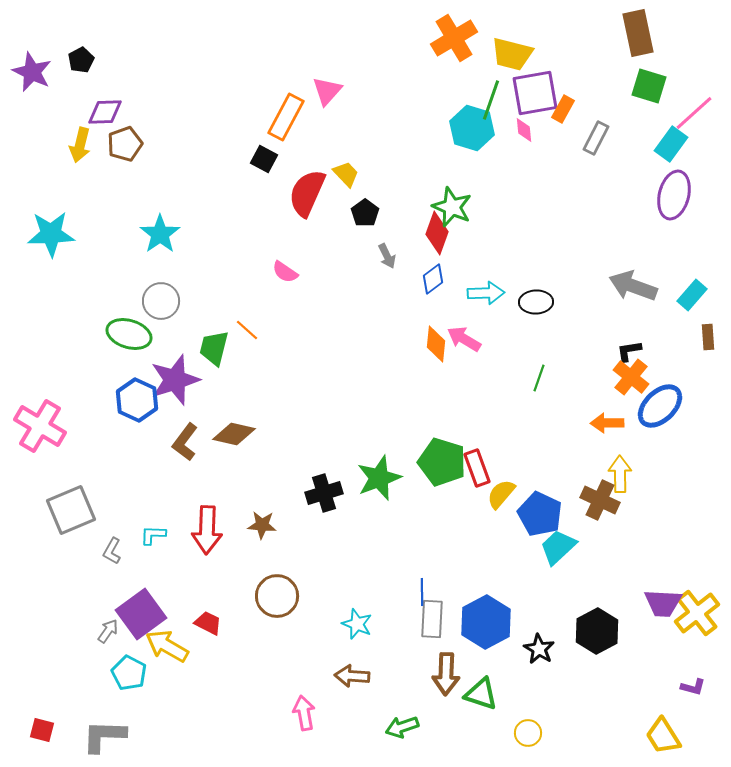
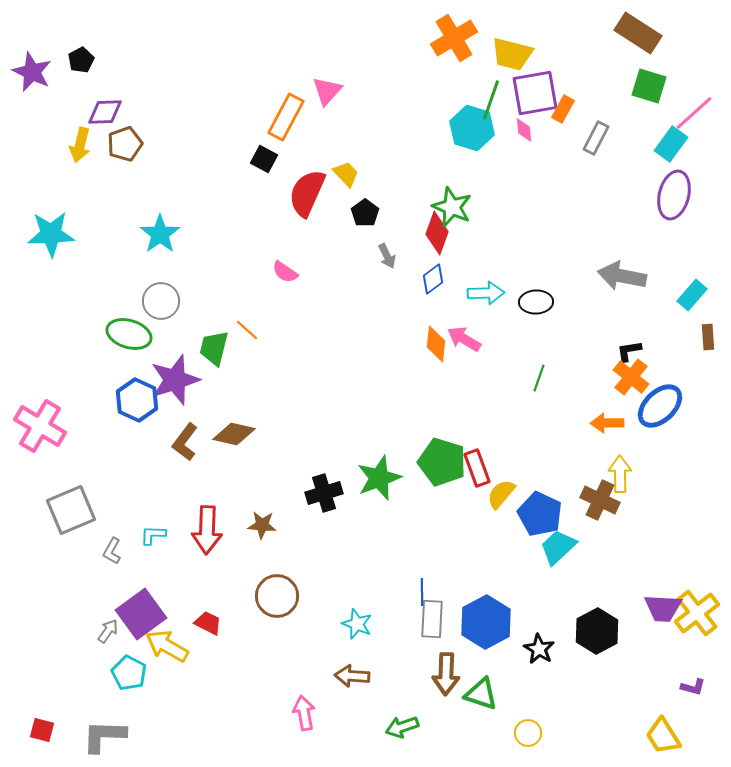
brown rectangle at (638, 33): rotated 45 degrees counterclockwise
gray arrow at (633, 286): moved 11 px left, 10 px up; rotated 9 degrees counterclockwise
purple trapezoid at (663, 603): moved 5 px down
